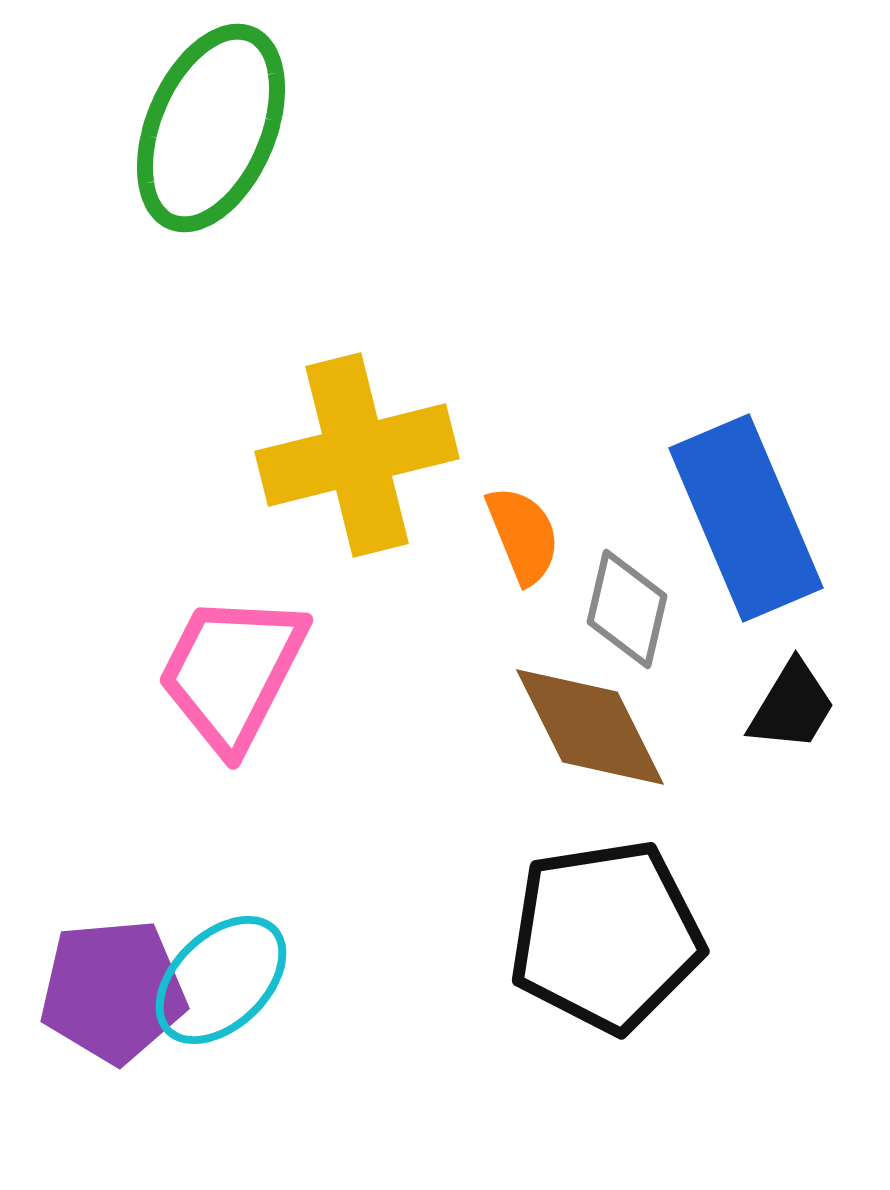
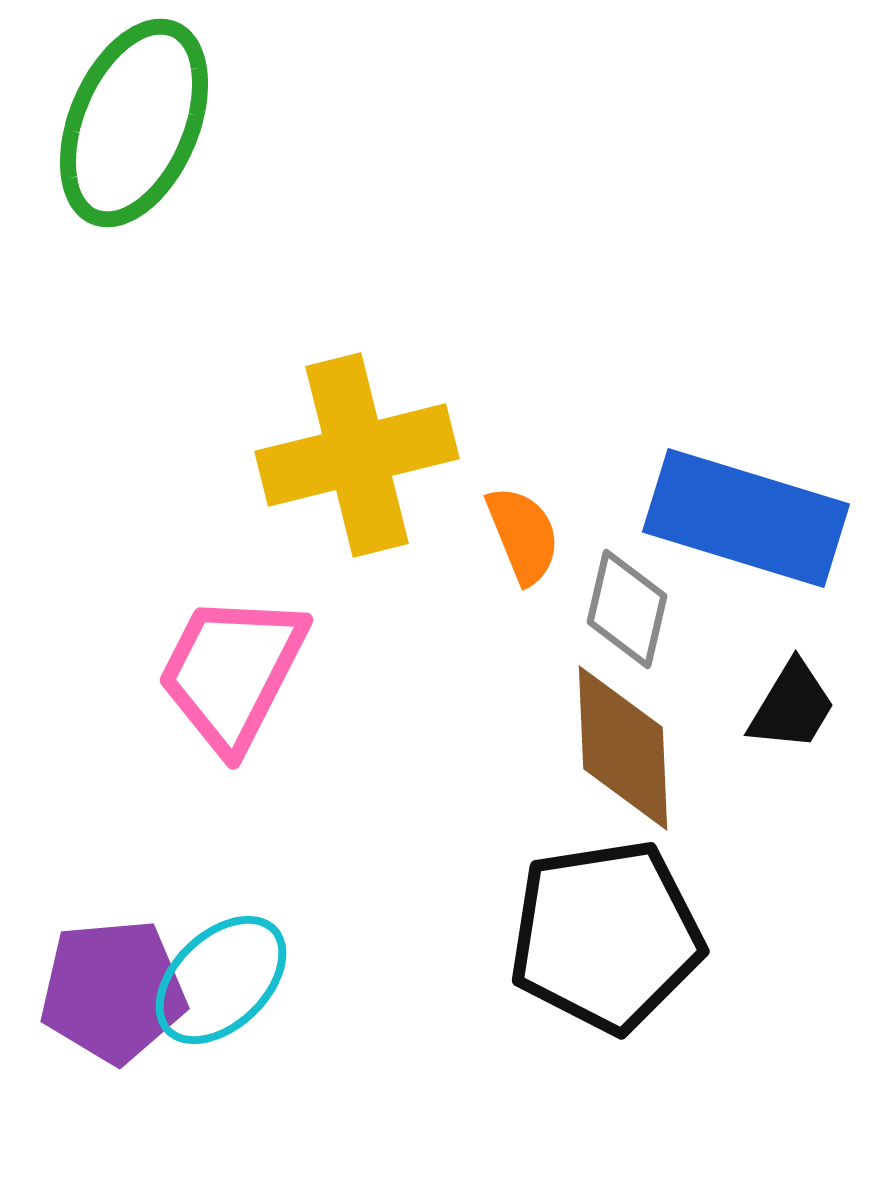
green ellipse: moved 77 px left, 5 px up
blue rectangle: rotated 50 degrees counterclockwise
brown diamond: moved 33 px right, 21 px down; rotated 24 degrees clockwise
